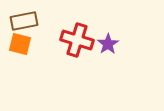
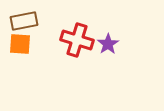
orange square: rotated 10 degrees counterclockwise
